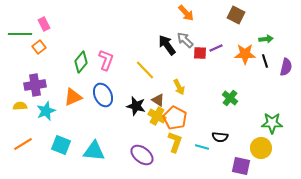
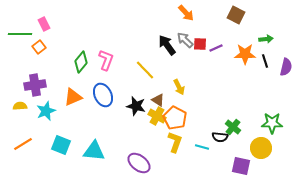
red square: moved 9 px up
green cross: moved 3 px right, 29 px down
purple ellipse: moved 3 px left, 8 px down
